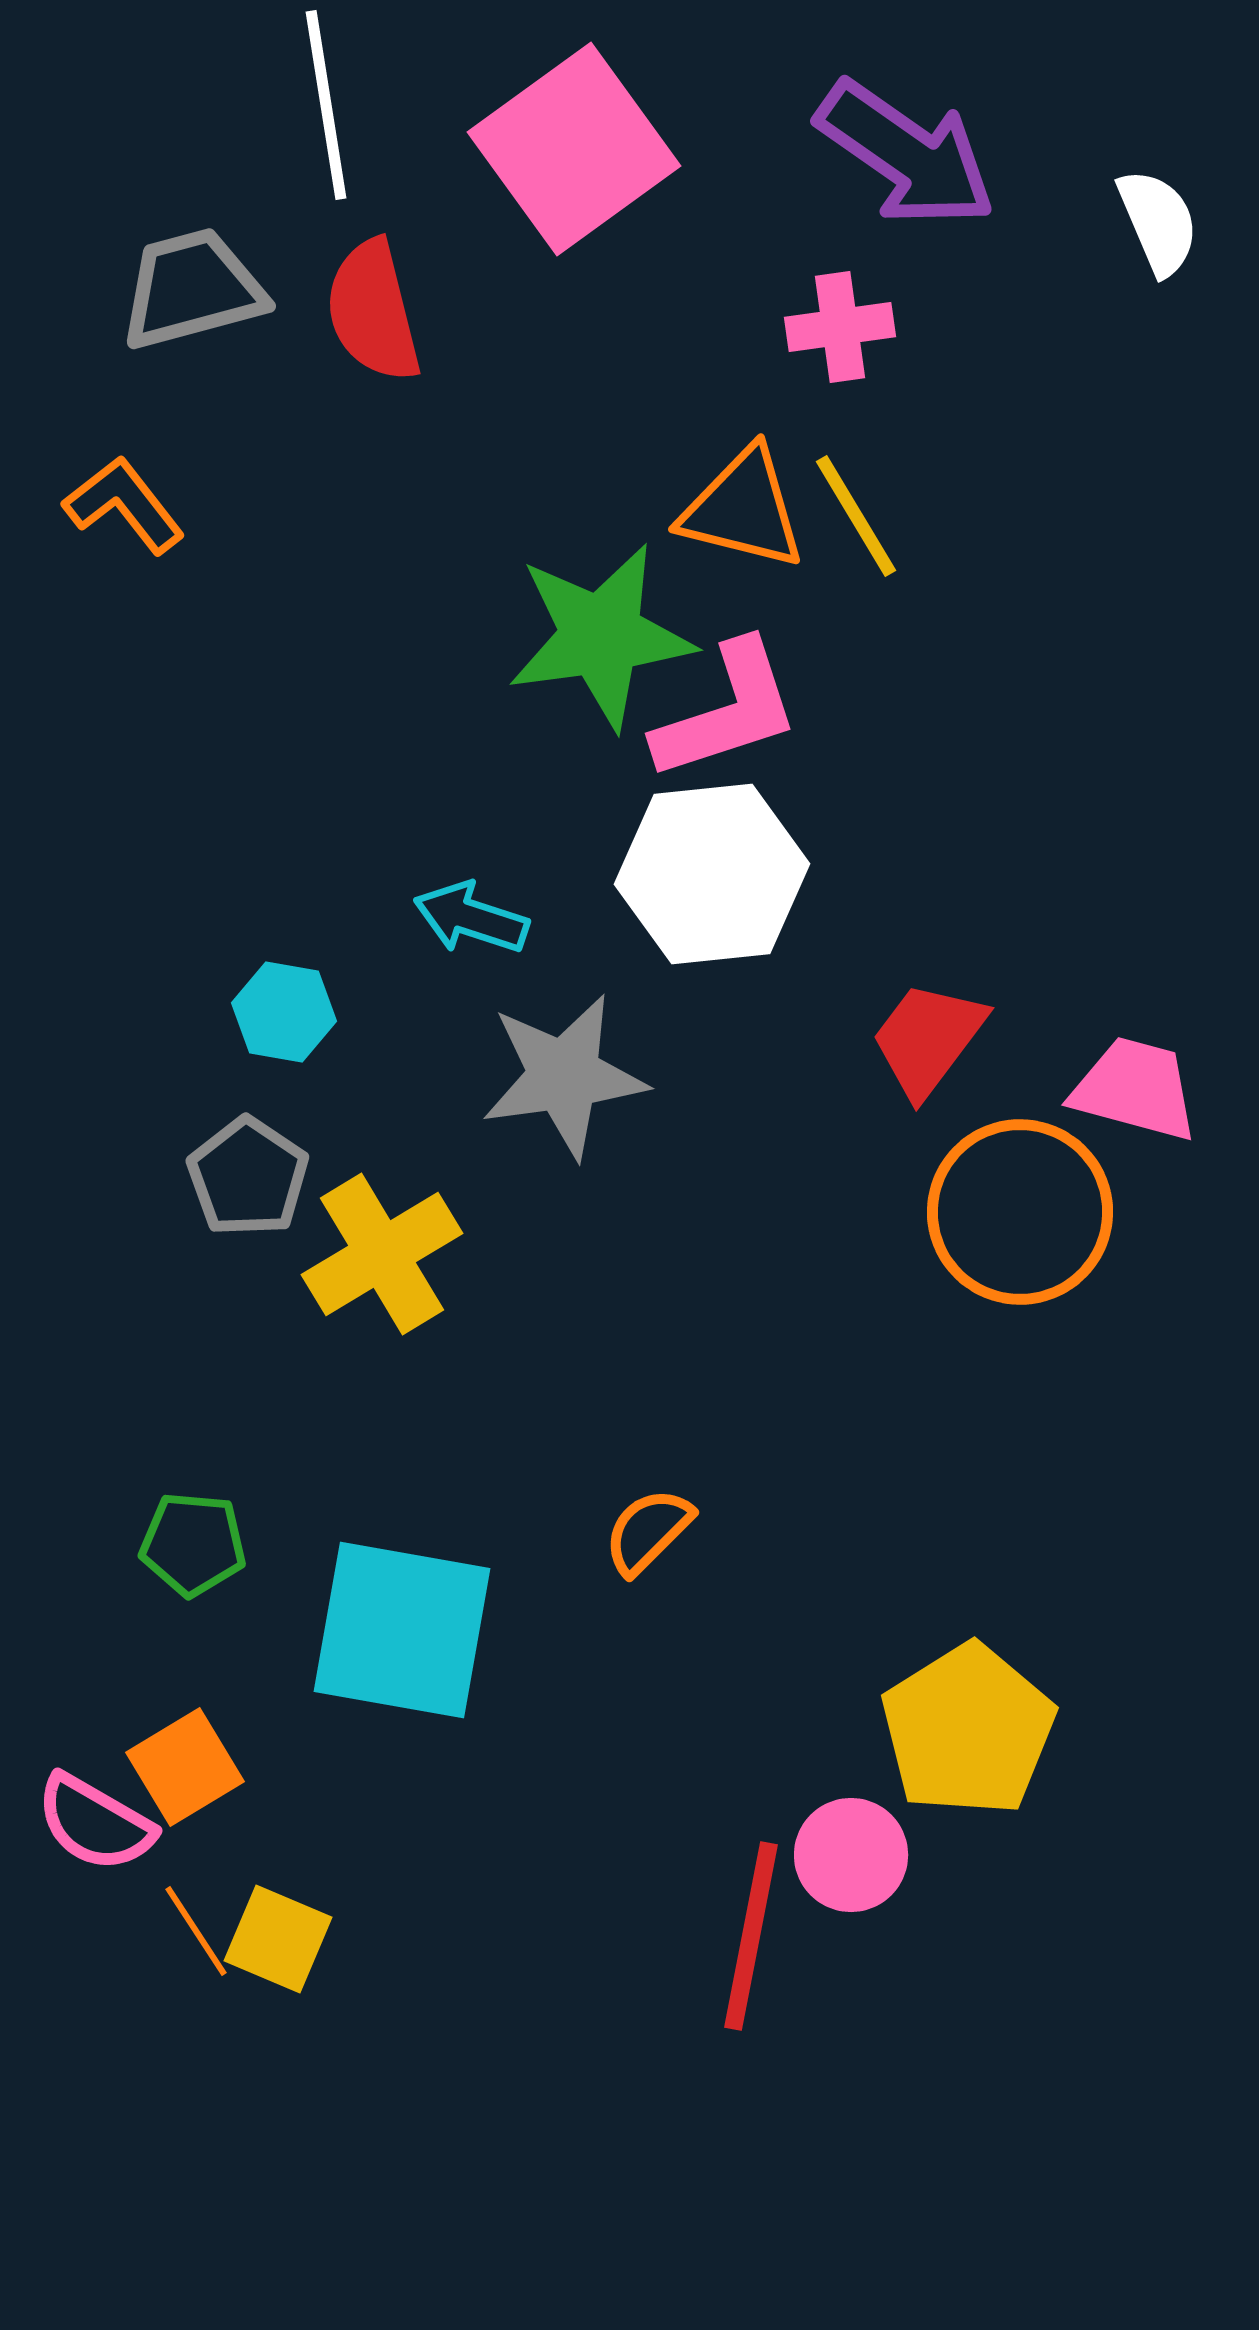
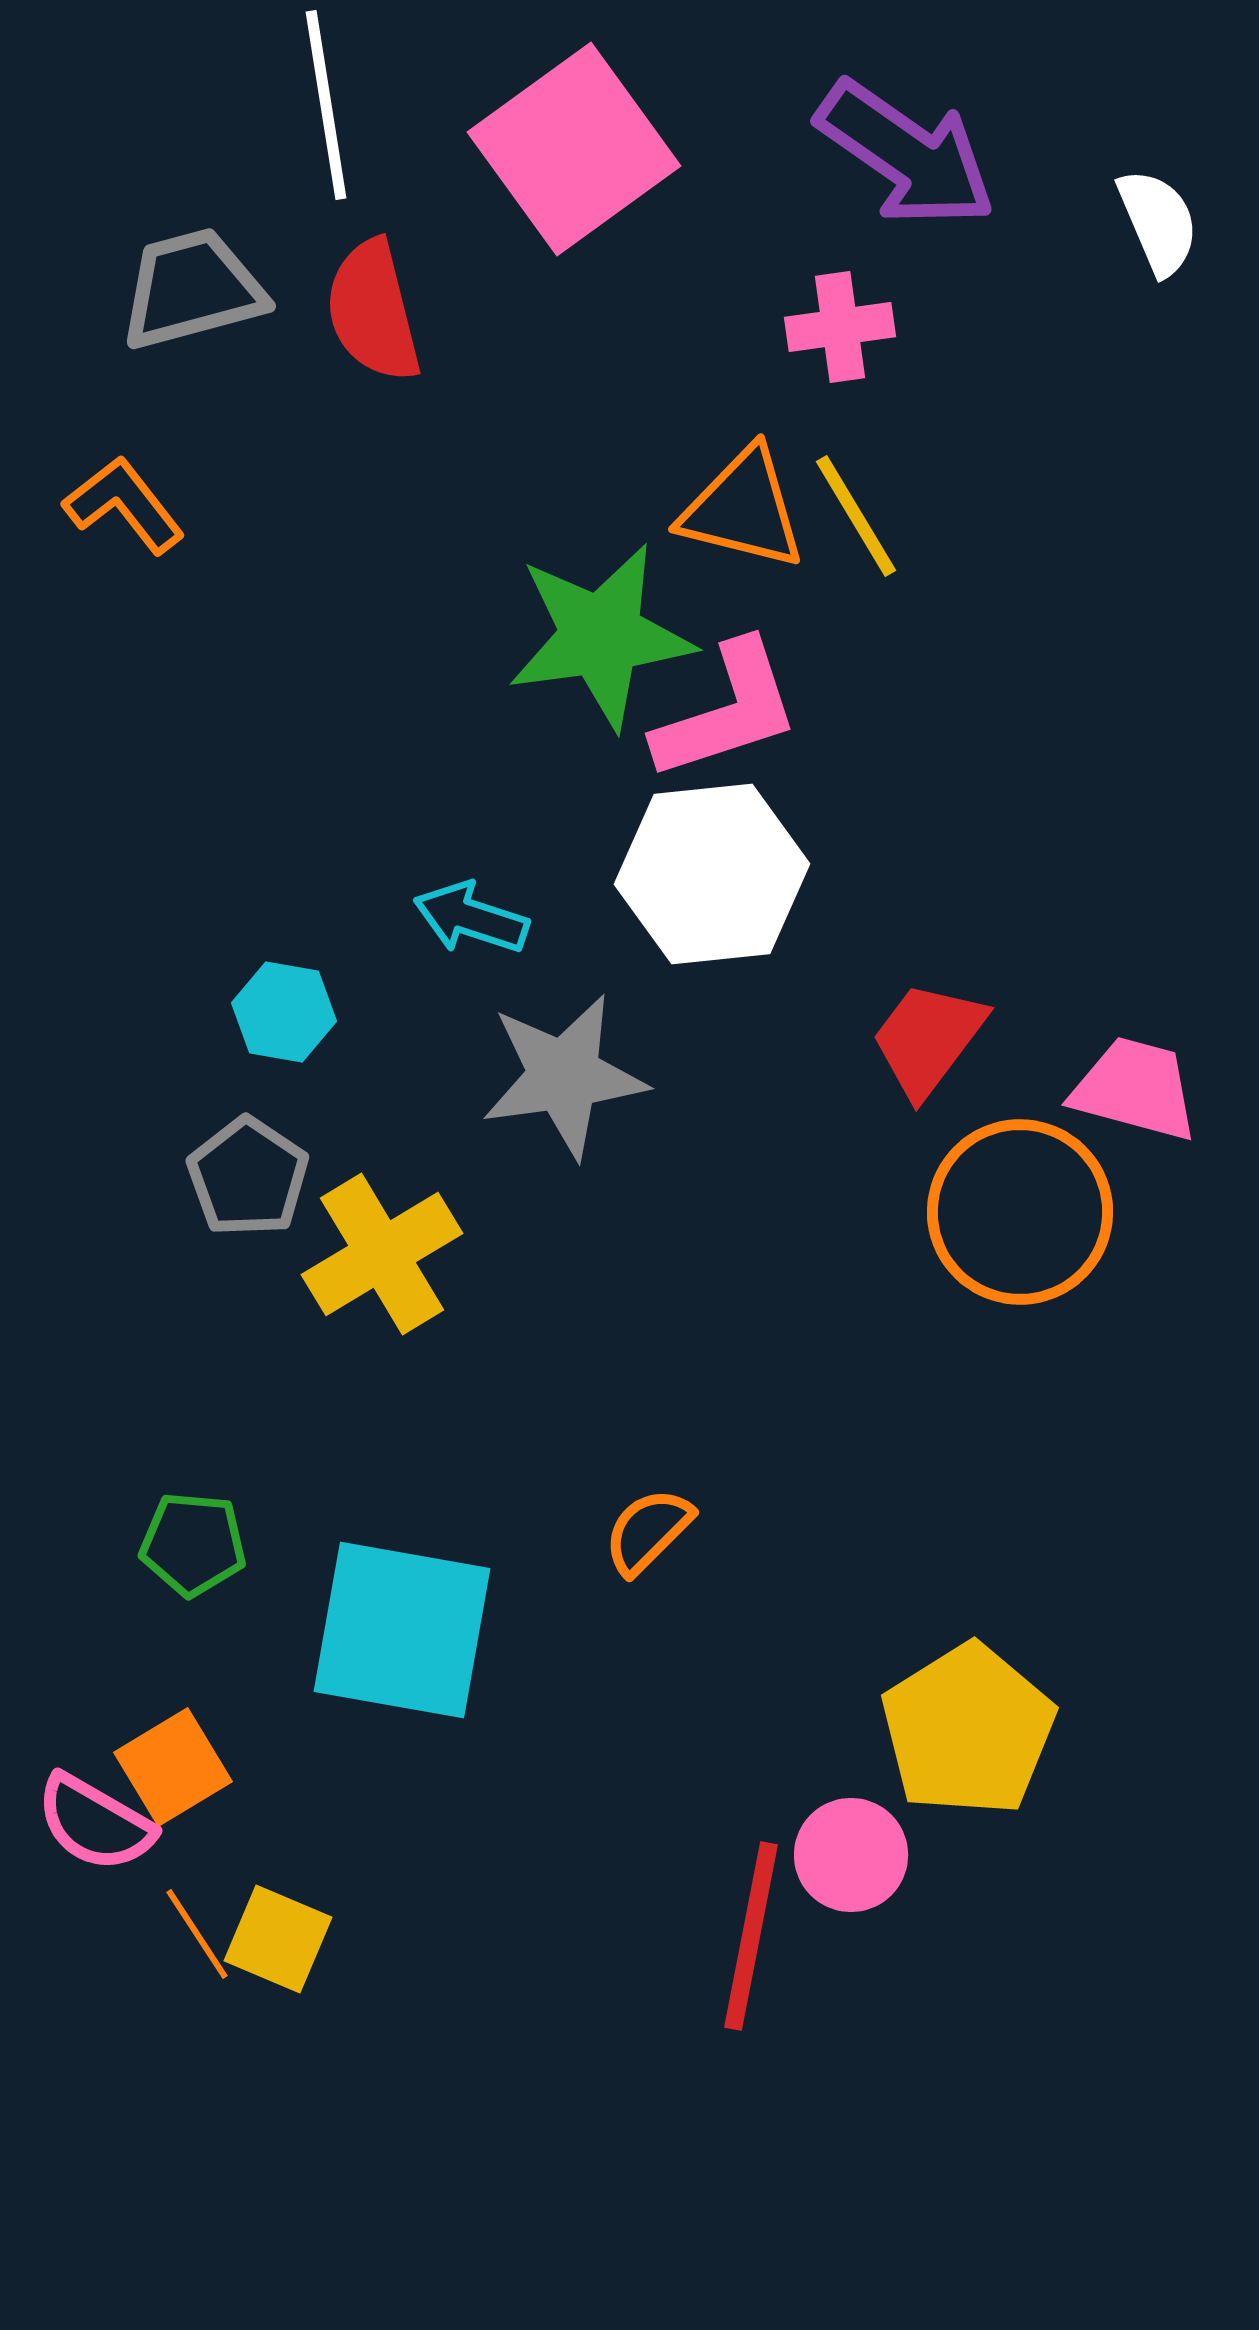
orange square: moved 12 px left
orange line: moved 1 px right, 3 px down
